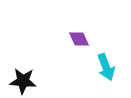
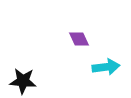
cyan arrow: rotated 76 degrees counterclockwise
